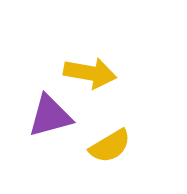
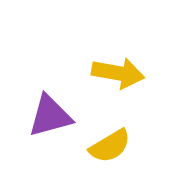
yellow arrow: moved 28 px right
